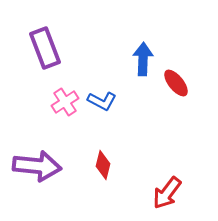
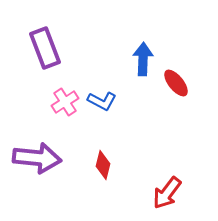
purple arrow: moved 8 px up
